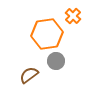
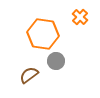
orange cross: moved 7 px right, 1 px down
orange hexagon: moved 4 px left; rotated 16 degrees clockwise
